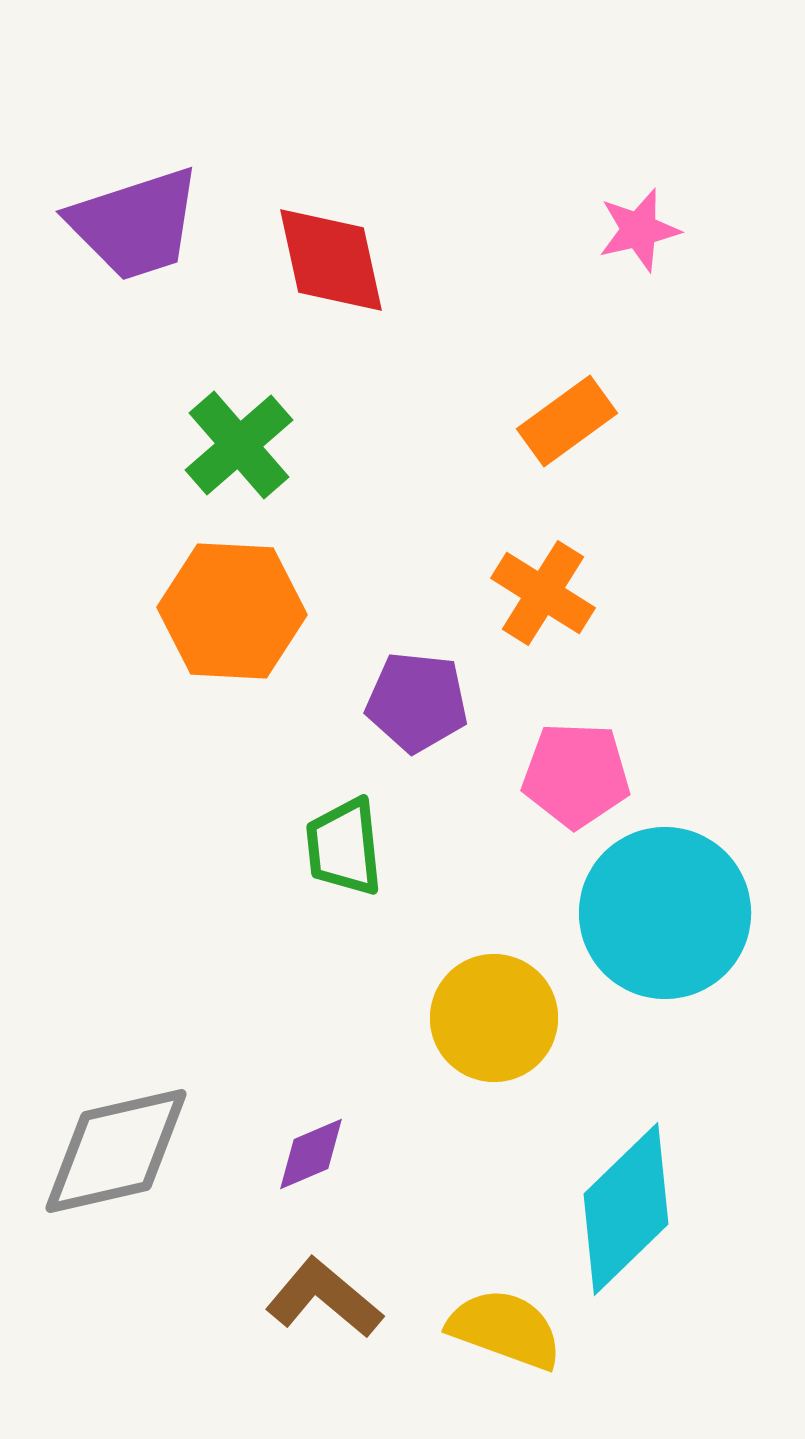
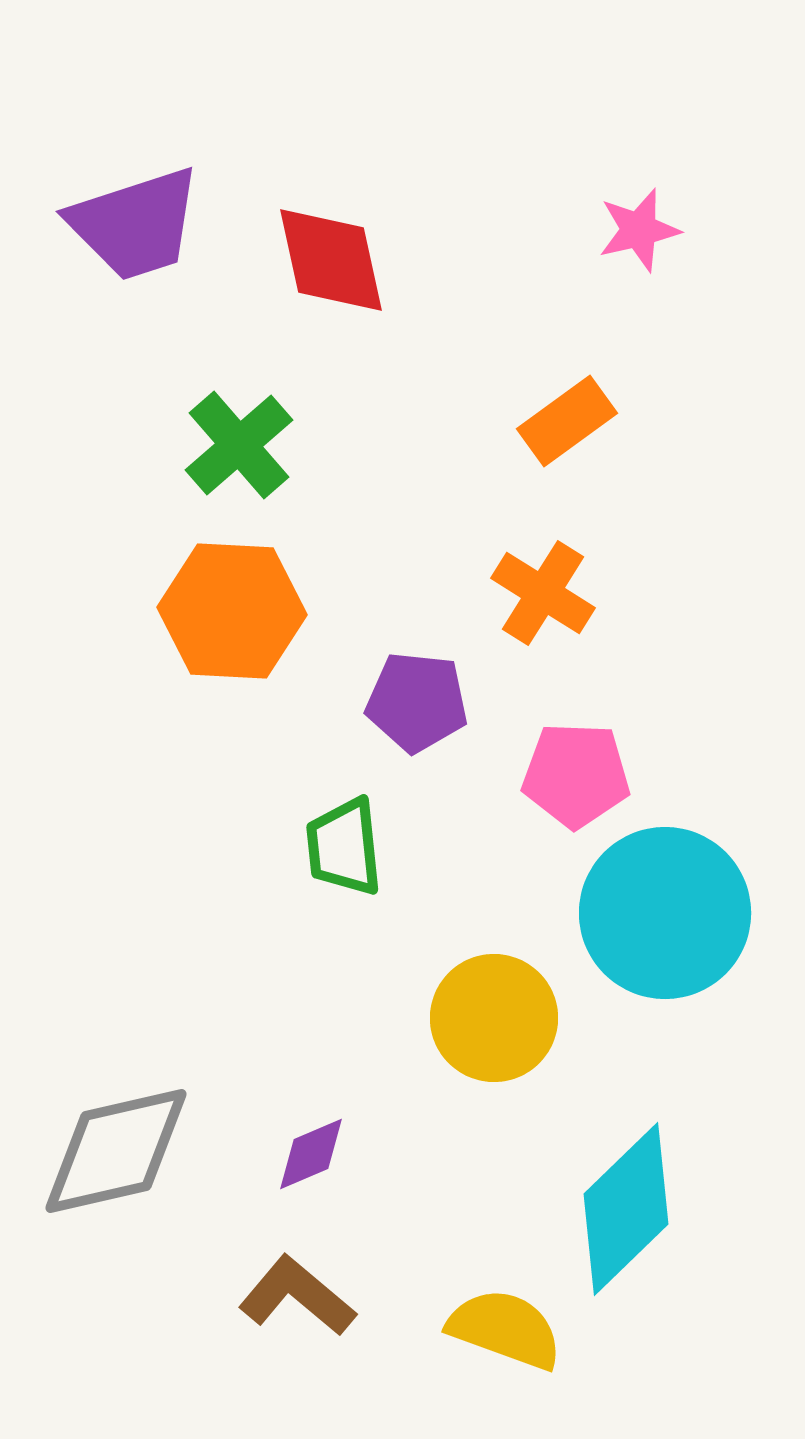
brown L-shape: moved 27 px left, 2 px up
